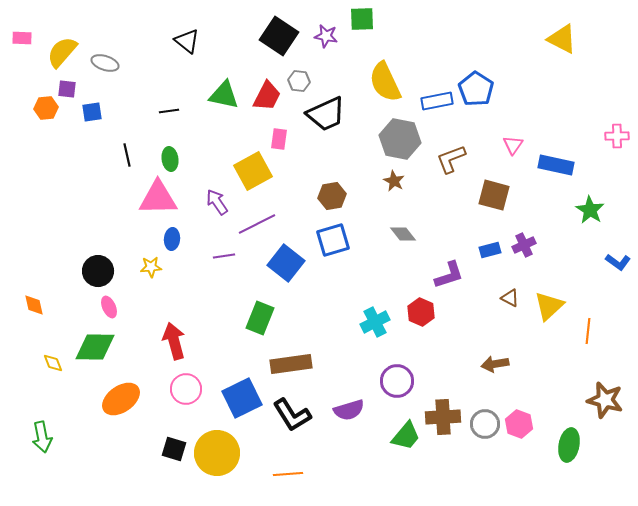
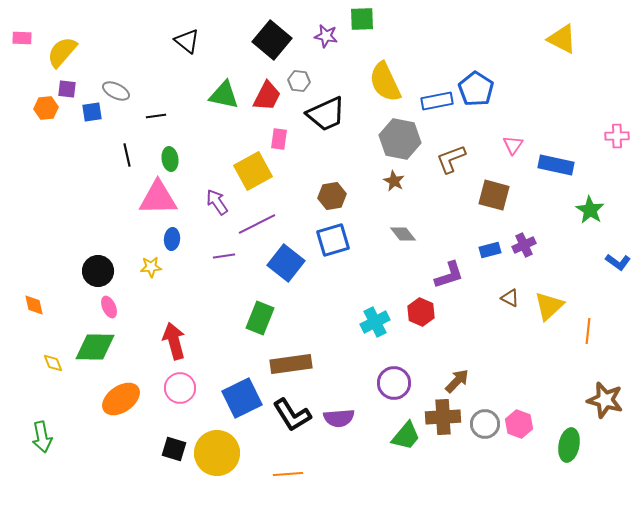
black square at (279, 36): moved 7 px left, 4 px down; rotated 6 degrees clockwise
gray ellipse at (105, 63): moved 11 px right, 28 px down; rotated 8 degrees clockwise
black line at (169, 111): moved 13 px left, 5 px down
brown arrow at (495, 364): moved 38 px left, 17 px down; rotated 144 degrees clockwise
purple circle at (397, 381): moved 3 px left, 2 px down
pink circle at (186, 389): moved 6 px left, 1 px up
purple semicircle at (349, 410): moved 10 px left, 8 px down; rotated 12 degrees clockwise
